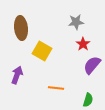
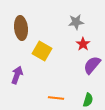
orange line: moved 10 px down
